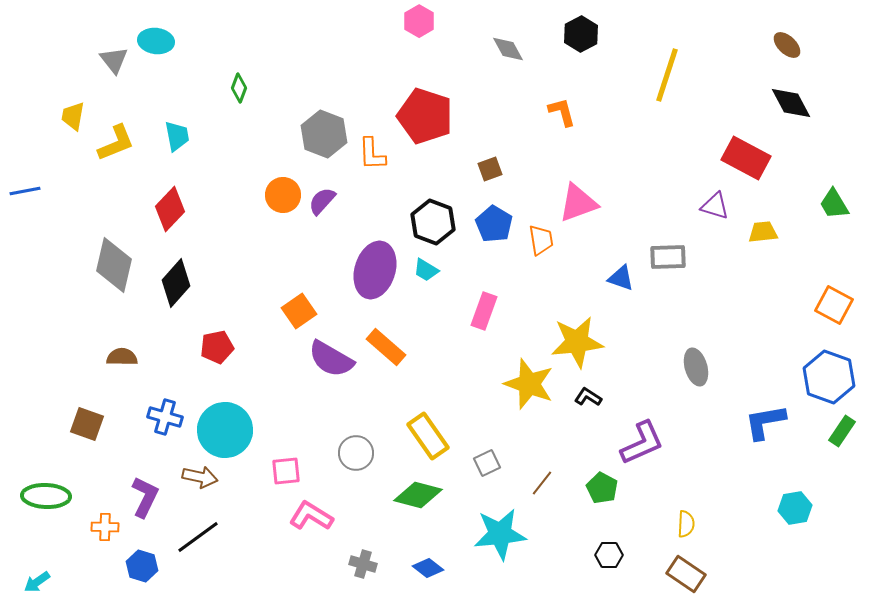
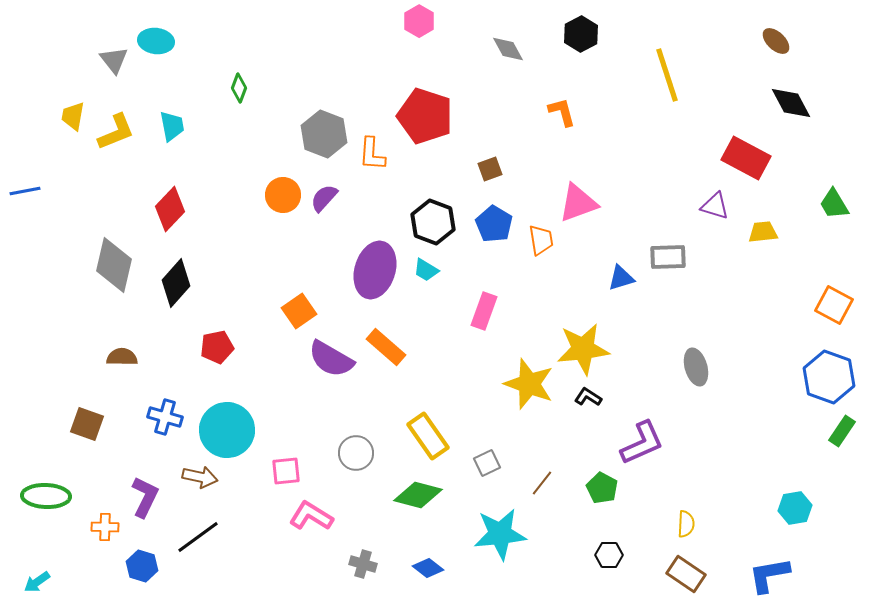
brown ellipse at (787, 45): moved 11 px left, 4 px up
yellow line at (667, 75): rotated 36 degrees counterclockwise
cyan trapezoid at (177, 136): moved 5 px left, 10 px up
yellow L-shape at (116, 143): moved 11 px up
orange L-shape at (372, 154): rotated 6 degrees clockwise
purple semicircle at (322, 201): moved 2 px right, 3 px up
blue triangle at (621, 278): rotated 36 degrees counterclockwise
yellow star at (577, 342): moved 6 px right, 7 px down
blue L-shape at (765, 422): moved 4 px right, 153 px down
cyan circle at (225, 430): moved 2 px right
